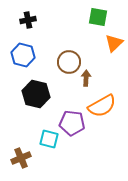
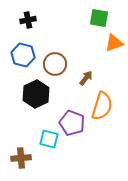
green square: moved 1 px right, 1 px down
orange triangle: rotated 24 degrees clockwise
brown circle: moved 14 px left, 2 px down
brown arrow: rotated 35 degrees clockwise
black hexagon: rotated 20 degrees clockwise
orange semicircle: rotated 44 degrees counterclockwise
purple pentagon: rotated 15 degrees clockwise
brown cross: rotated 18 degrees clockwise
